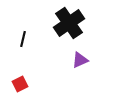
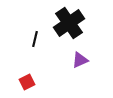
black line: moved 12 px right
red square: moved 7 px right, 2 px up
